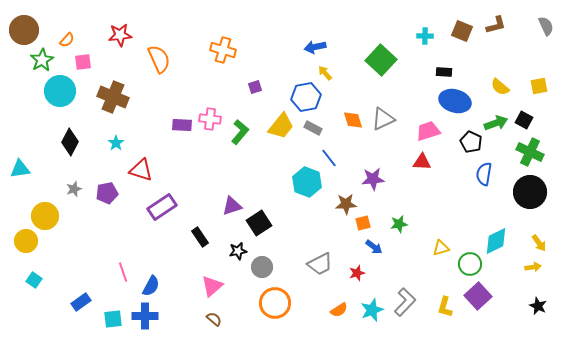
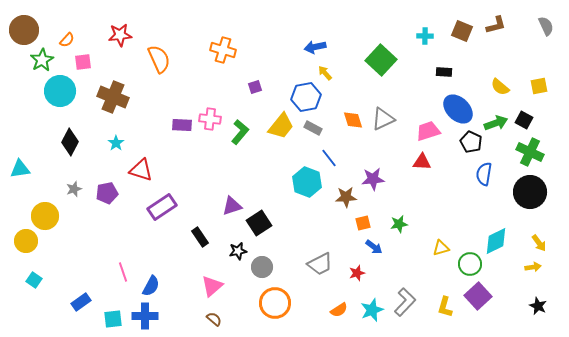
blue ellipse at (455, 101): moved 3 px right, 8 px down; rotated 28 degrees clockwise
brown star at (346, 204): moved 7 px up
